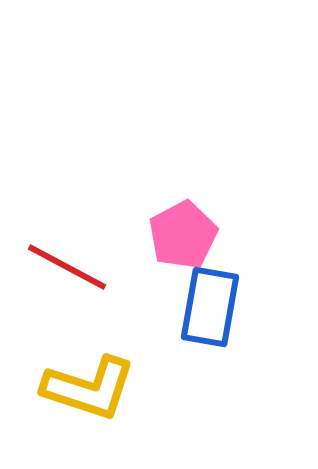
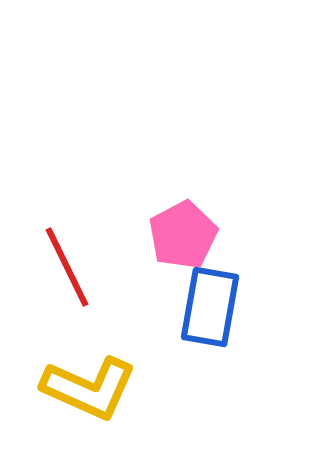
red line: rotated 36 degrees clockwise
yellow L-shape: rotated 6 degrees clockwise
